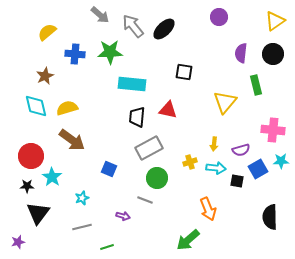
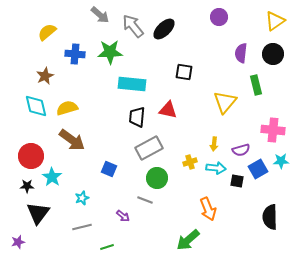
purple arrow at (123, 216): rotated 24 degrees clockwise
